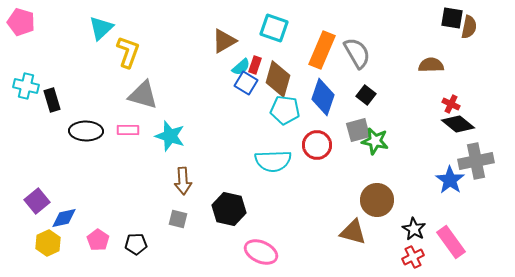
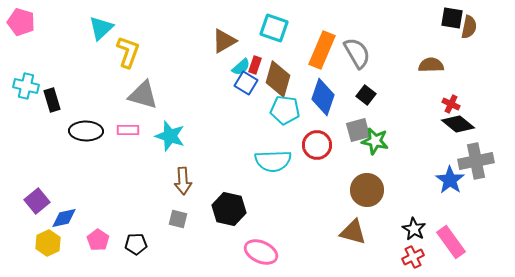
brown circle at (377, 200): moved 10 px left, 10 px up
